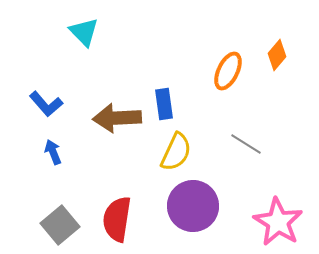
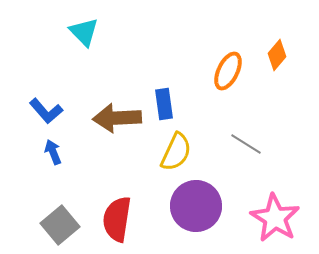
blue L-shape: moved 7 px down
purple circle: moved 3 px right
pink star: moved 3 px left, 4 px up
